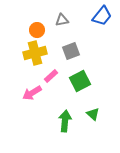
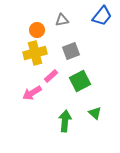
green triangle: moved 2 px right, 1 px up
